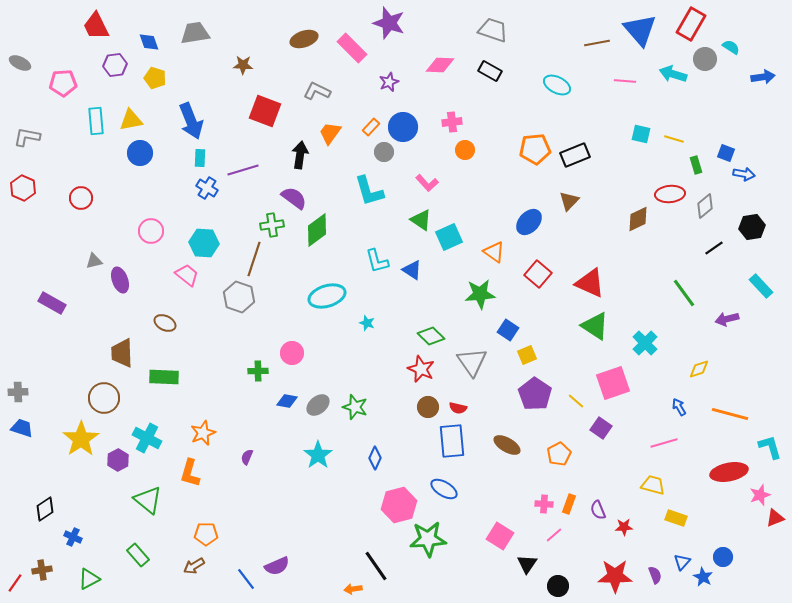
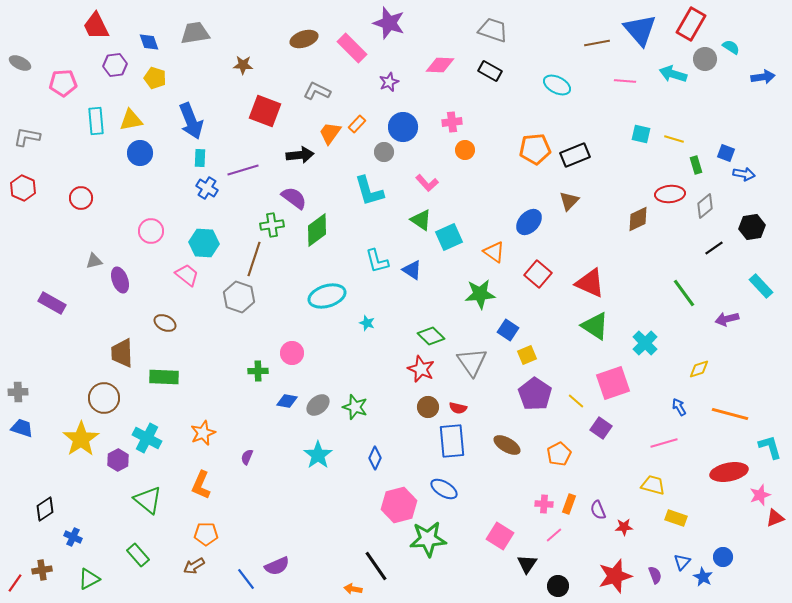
orange rectangle at (371, 127): moved 14 px left, 3 px up
black arrow at (300, 155): rotated 76 degrees clockwise
orange L-shape at (190, 473): moved 11 px right, 12 px down; rotated 8 degrees clockwise
red star at (615, 576): rotated 16 degrees counterclockwise
orange arrow at (353, 589): rotated 18 degrees clockwise
